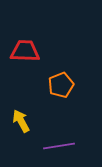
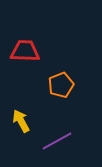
purple line: moved 2 px left, 5 px up; rotated 20 degrees counterclockwise
